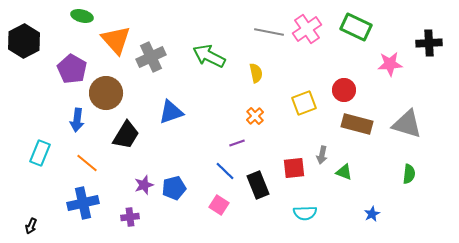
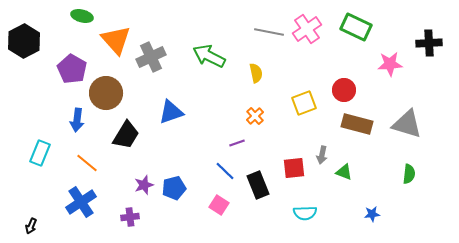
blue cross: moved 2 px left, 1 px up; rotated 20 degrees counterclockwise
blue star: rotated 21 degrees clockwise
